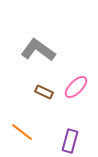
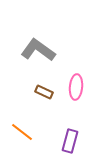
pink ellipse: rotated 40 degrees counterclockwise
